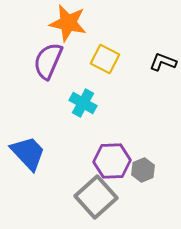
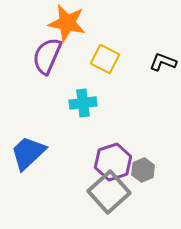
orange star: moved 1 px left
purple semicircle: moved 1 px left, 5 px up
cyan cross: rotated 36 degrees counterclockwise
blue trapezoid: rotated 90 degrees counterclockwise
purple hexagon: moved 1 px right, 1 px down; rotated 15 degrees counterclockwise
gray square: moved 13 px right, 5 px up
